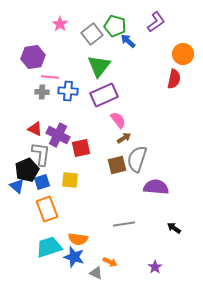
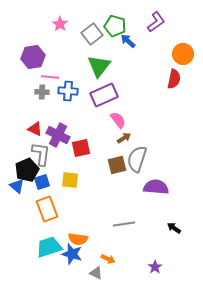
blue star: moved 2 px left, 3 px up
orange arrow: moved 2 px left, 3 px up
